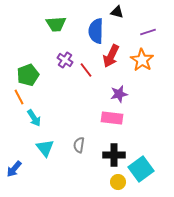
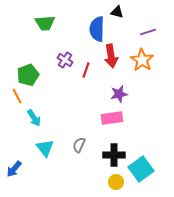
green trapezoid: moved 11 px left, 1 px up
blue semicircle: moved 1 px right, 2 px up
red arrow: rotated 35 degrees counterclockwise
red line: rotated 56 degrees clockwise
orange line: moved 2 px left, 1 px up
pink rectangle: rotated 15 degrees counterclockwise
gray semicircle: rotated 14 degrees clockwise
yellow circle: moved 2 px left
